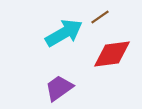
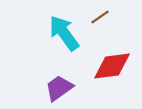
cyan arrow: rotated 96 degrees counterclockwise
red diamond: moved 12 px down
